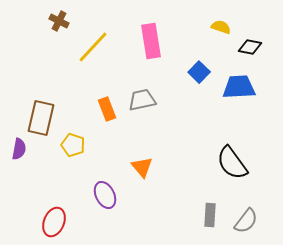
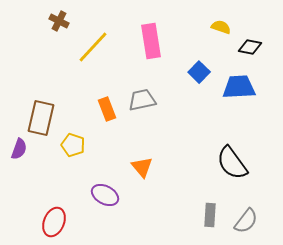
purple semicircle: rotated 10 degrees clockwise
purple ellipse: rotated 36 degrees counterclockwise
